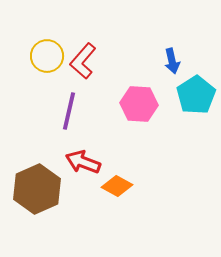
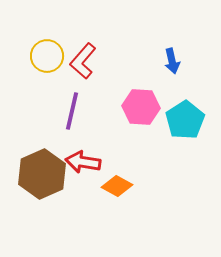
cyan pentagon: moved 11 px left, 25 px down
pink hexagon: moved 2 px right, 3 px down
purple line: moved 3 px right
red arrow: rotated 12 degrees counterclockwise
brown hexagon: moved 5 px right, 15 px up
